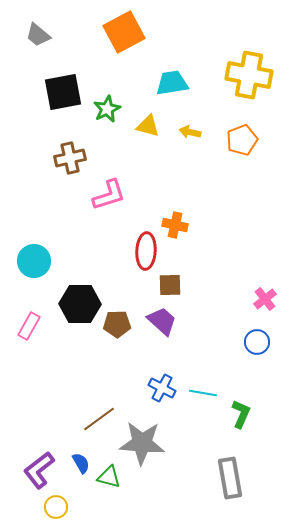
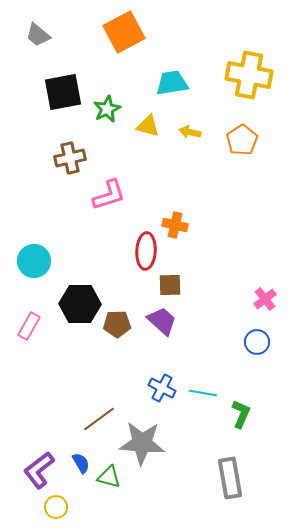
orange pentagon: rotated 12 degrees counterclockwise
